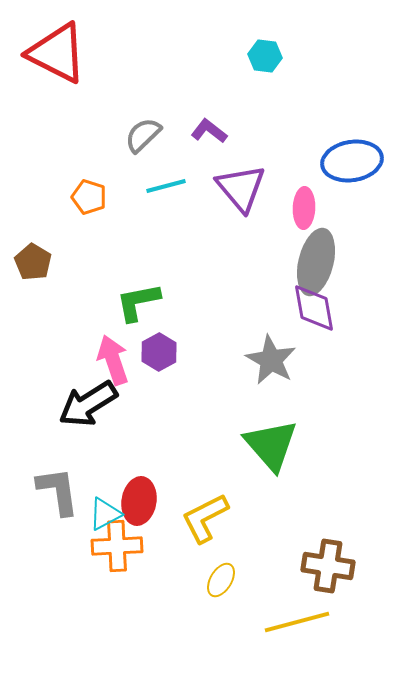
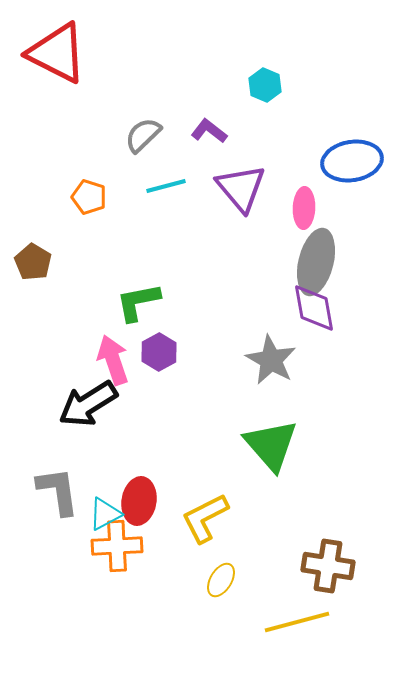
cyan hexagon: moved 29 px down; rotated 16 degrees clockwise
